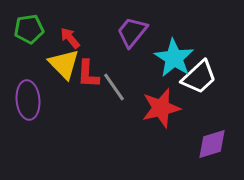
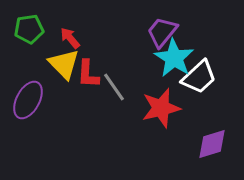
purple trapezoid: moved 30 px right
purple ellipse: rotated 33 degrees clockwise
